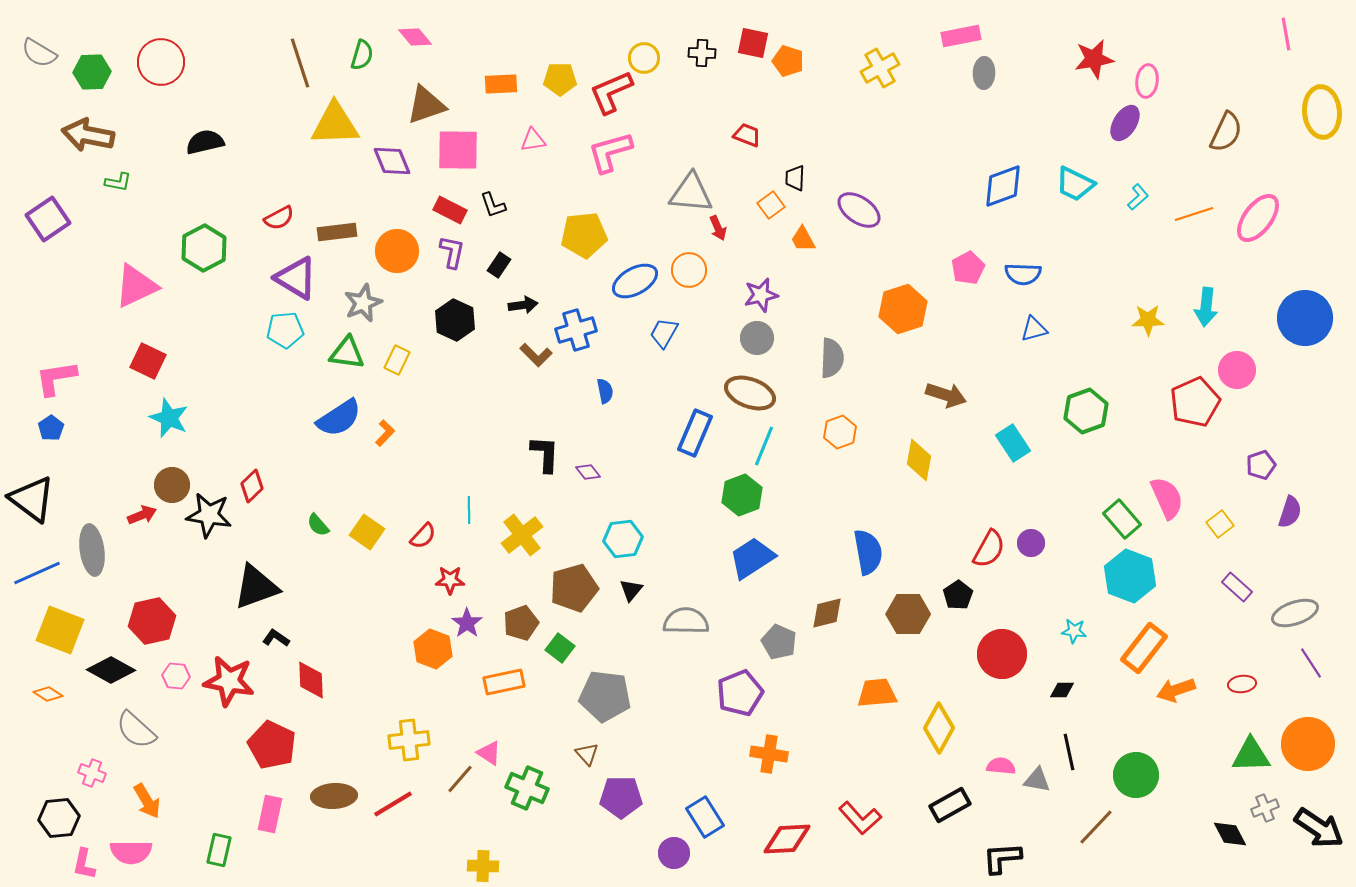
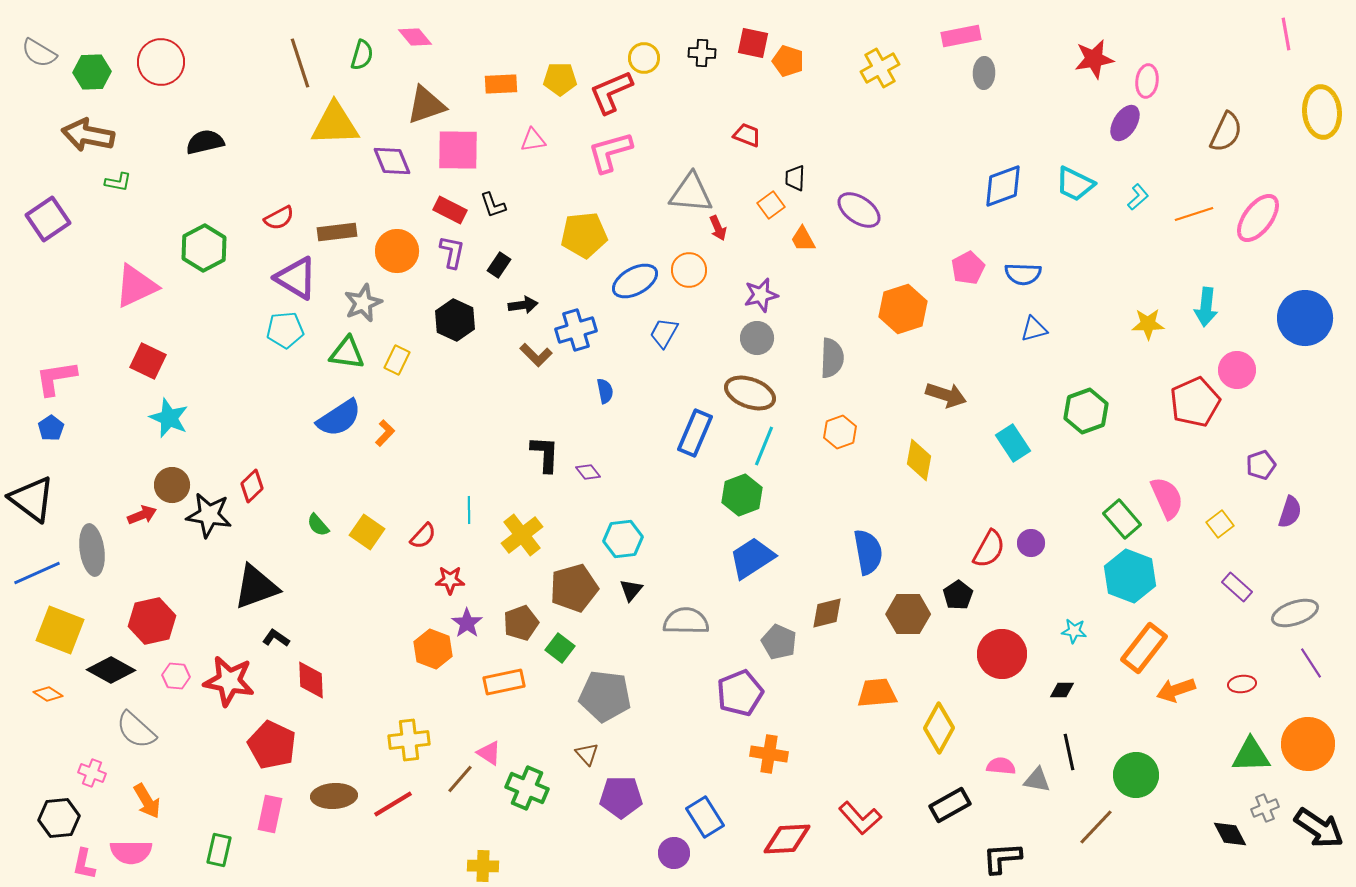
yellow star at (1148, 320): moved 4 px down
